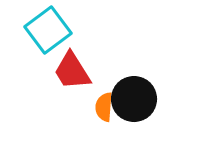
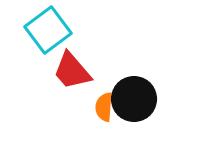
red trapezoid: rotated 9 degrees counterclockwise
